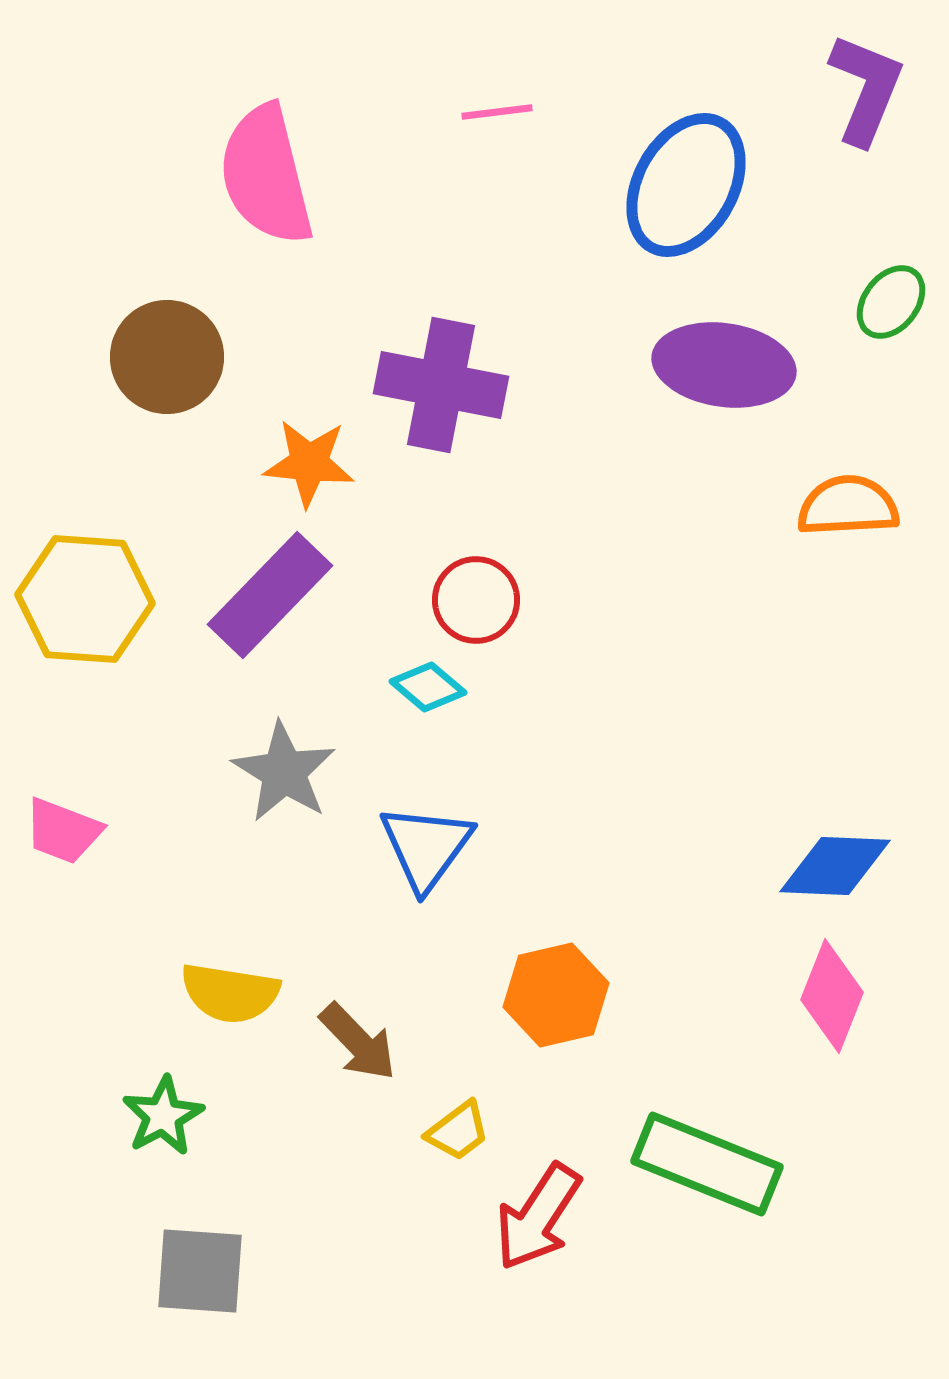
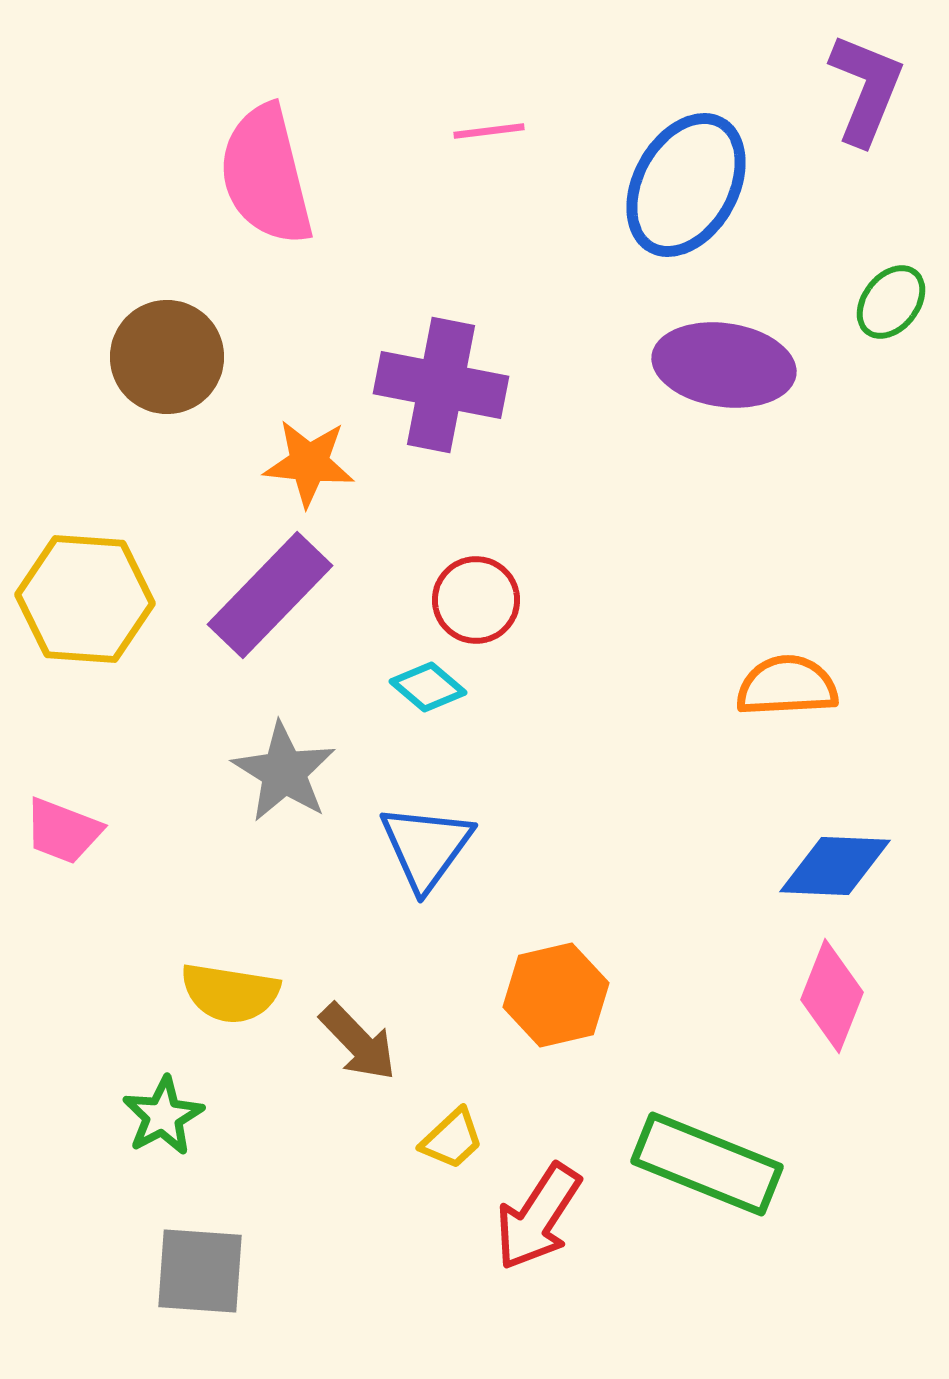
pink line: moved 8 px left, 19 px down
orange semicircle: moved 61 px left, 180 px down
yellow trapezoid: moved 6 px left, 8 px down; rotated 6 degrees counterclockwise
